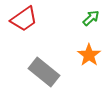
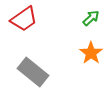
orange star: moved 2 px right, 2 px up
gray rectangle: moved 11 px left
